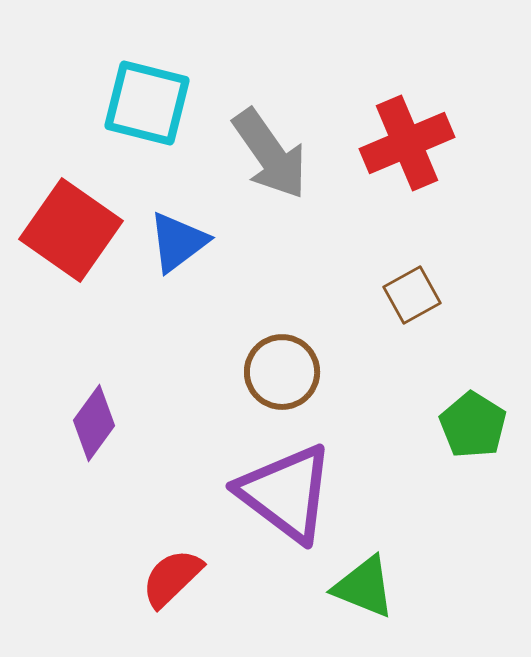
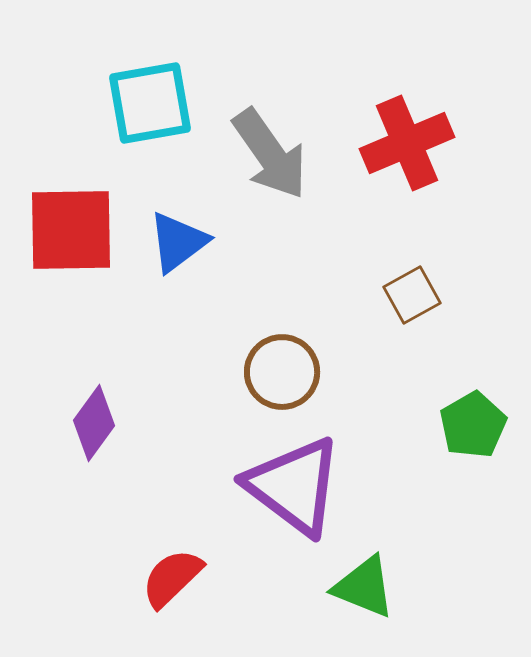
cyan square: moved 3 px right; rotated 24 degrees counterclockwise
red square: rotated 36 degrees counterclockwise
green pentagon: rotated 10 degrees clockwise
purple triangle: moved 8 px right, 7 px up
